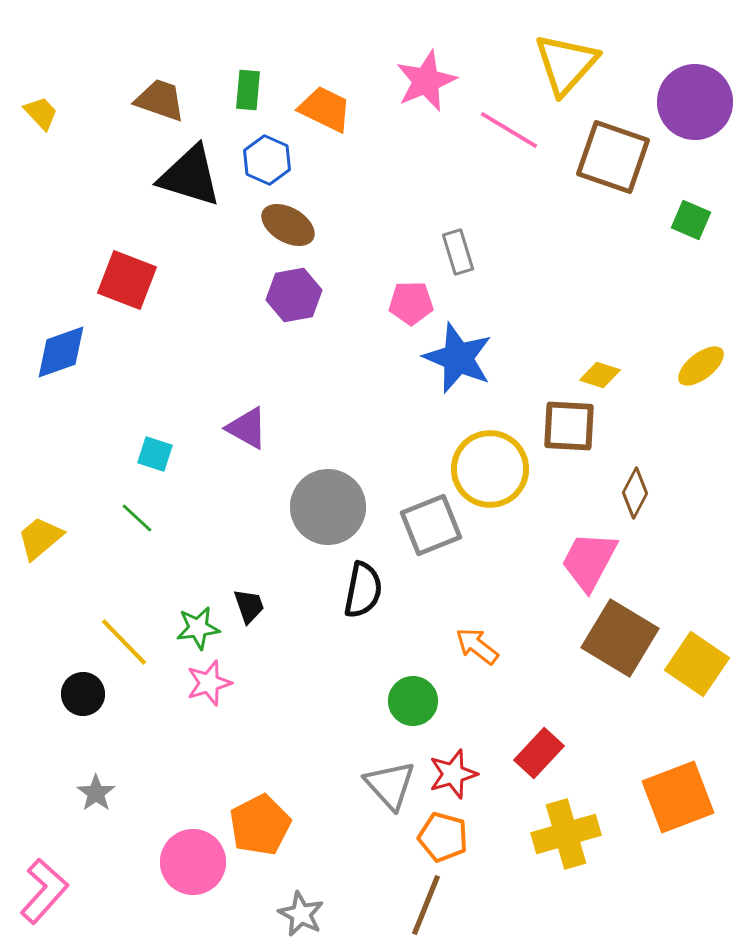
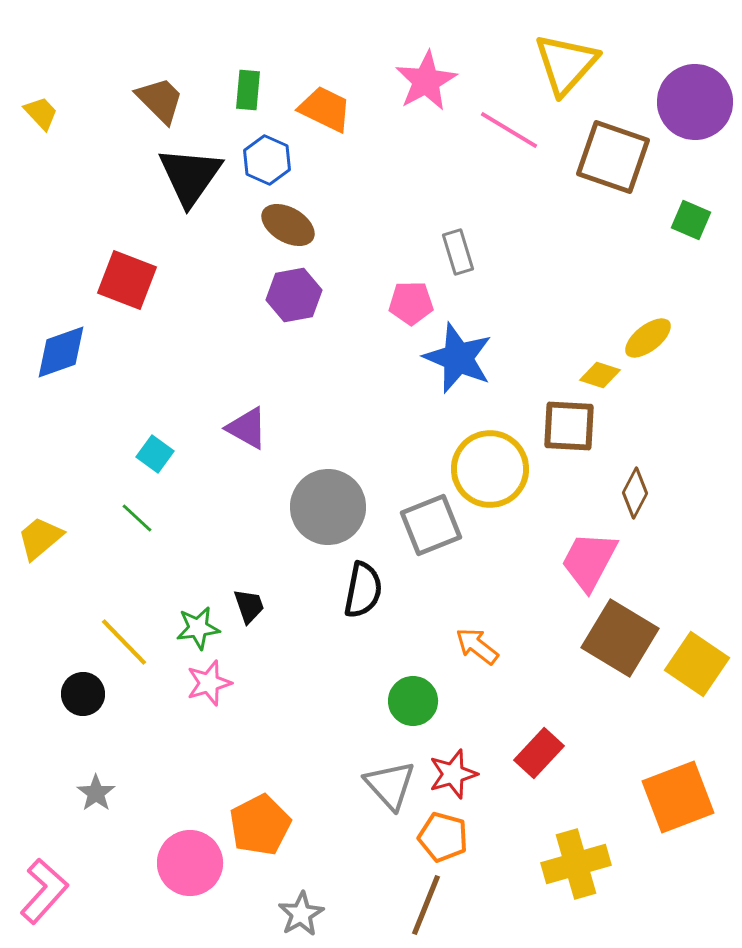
pink star at (426, 81): rotated 6 degrees counterclockwise
brown trapezoid at (160, 100): rotated 26 degrees clockwise
black triangle at (190, 176): rotated 48 degrees clockwise
yellow ellipse at (701, 366): moved 53 px left, 28 px up
cyan square at (155, 454): rotated 18 degrees clockwise
yellow cross at (566, 834): moved 10 px right, 30 px down
pink circle at (193, 862): moved 3 px left, 1 px down
gray star at (301, 914): rotated 15 degrees clockwise
